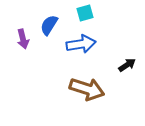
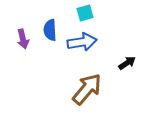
blue semicircle: moved 1 px right, 5 px down; rotated 35 degrees counterclockwise
blue arrow: moved 1 px right, 2 px up
black arrow: moved 2 px up
brown arrow: rotated 68 degrees counterclockwise
